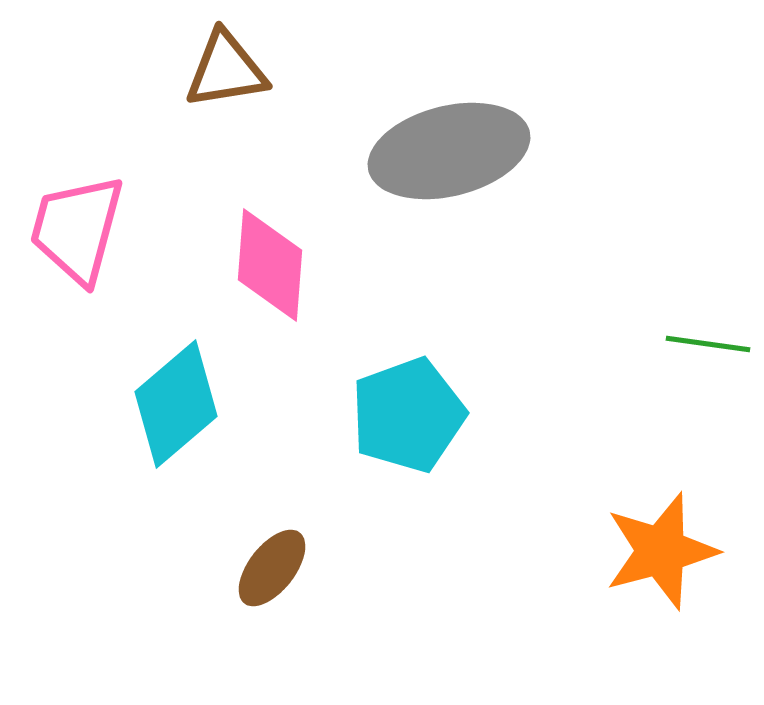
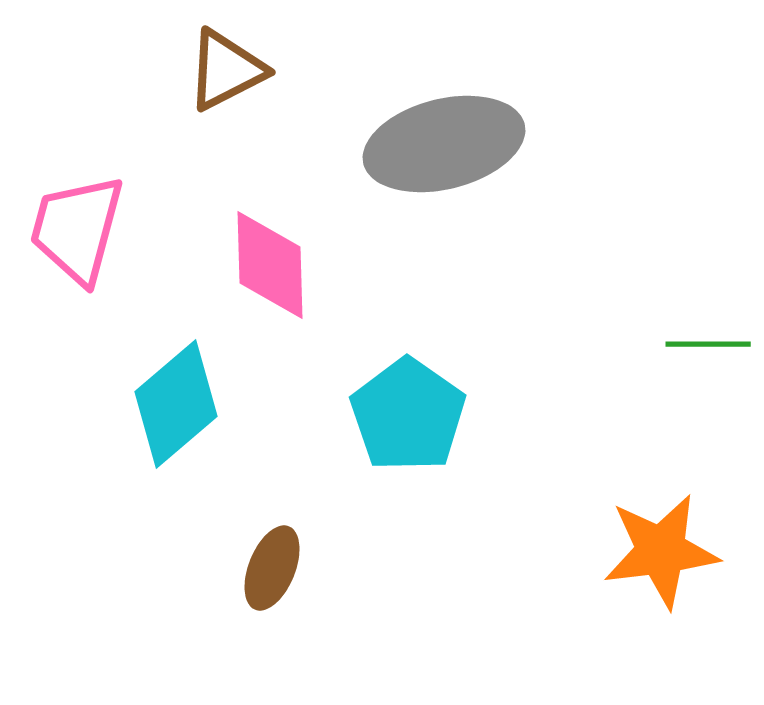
brown triangle: rotated 18 degrees counterclockwise
gray ellipse: moved 5 px left, 7 px up
pink diamond: rotated 6 degrees counterclockwise
green line: rotated 8 degrees counterclockwise
cyan pentagon: rotated 17 degrees counterclockwise
orange star: rotated 8 degrees clockwise
brown ellipse: rotated 16 degrees counterclockwise
